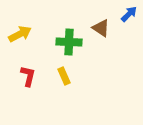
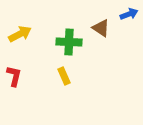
blue arrow: rotated 24 degrees clockwise
red L-shape: moved 14 px left
